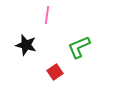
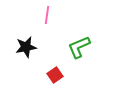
black star: moved 2 px down; rotated 25 degrees counterclockwise
red square: moved 3 px down
